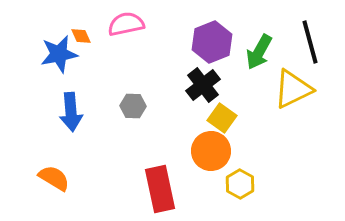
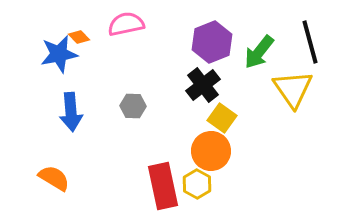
orange diamond: moved 2 px left, 1 px down; rotated 20 degrees counterclockwise
green arrow: rotated 9 degrees clockwise
yellow triangle: rotated 39 degrees counterclockwise
yellow hexagon: moved 43 px left
red rectangle: moved 3 px right, 3 px up
